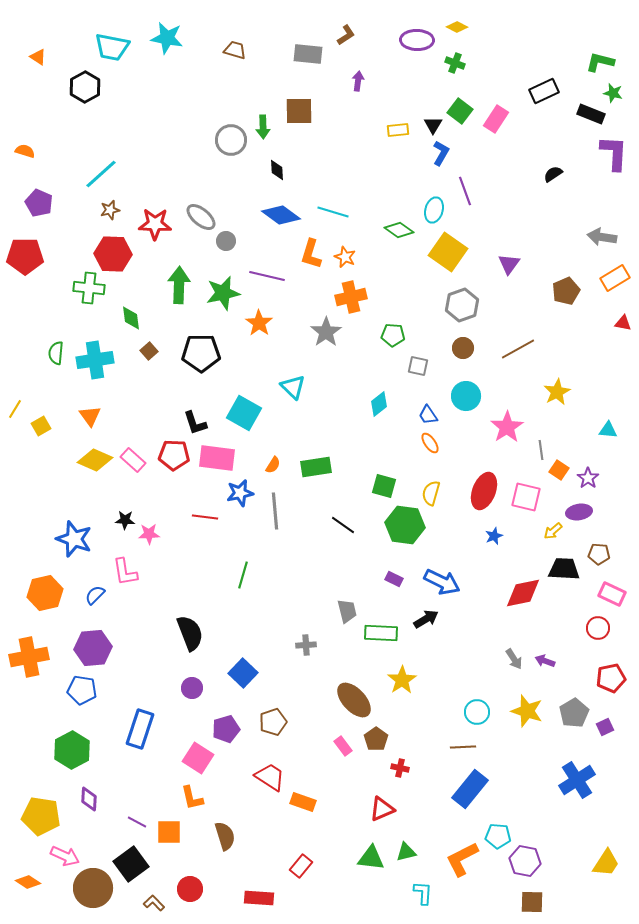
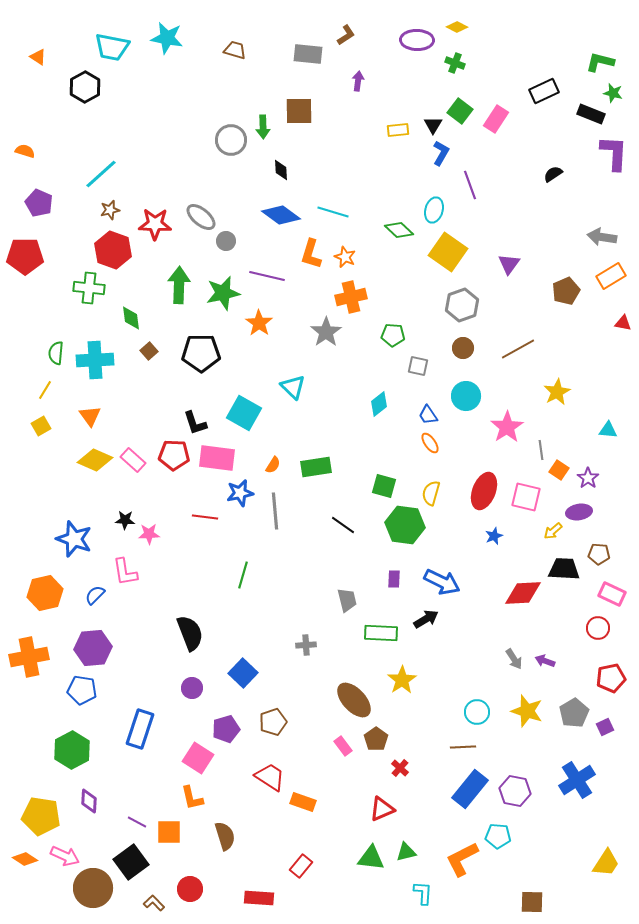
black diamond at (277, 170): moved 4 px right
purple line at (465, 191): moved 5 px right, 6 px up
green diamond at (399, 230): rotated 8 degrees clockwise
red hexagon at (113, 254): moved 4 px up; rotated 18 degrees clockwise
orange rectangle at (615, 278): moved 4 px left, 2 px up
cyan cross at (95, 360): rotated 6 degrees clockwise
yellow line at (15, 409): moved 30 px right, 19 px up
purple rectangle at (394, 579): rotated 66 degrees clockwise
red diamond at (523, 593): rotated 9 degrees clockwise
gray trapezoid at (347, 611): moved 11 px up
red cross at (400, 768): rotated 30 degrees clockwise
purple diamond at (89, 799): moved 2 px down
purple hexagon at (525, 861): moved 10 px left, 70 px up
black square at (131, 864): moved 2 px up
orange diamond at (28, 882): moved 3 px left, 23 px up
